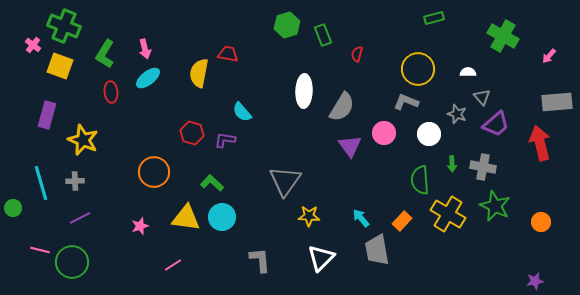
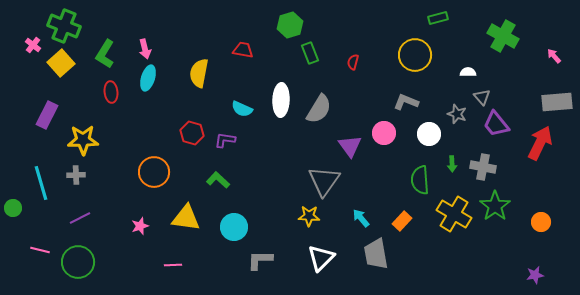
green rectangle at (434, 18): moved 4 px right
green hexagon at (287, 25): moved 3 px right
green rectangle at (323, 35): moved 13 px left, 18 px down
red trapezoid at (228, 54): moved 15 px right, 4 px up
red semicircle at (357, 54): moved 4 px left, 8 px down
pink arrow at (549, 56): moved 5 px right; rotated 98 degrees clockwise
yellow square at (60, 66): moved 1 px right, 3 px up; rotated 28 degrees clockwise
yellow circle at (418, 69): moved 3 px left, 14 px up
cyan ellipse at (148, 78): rotated 35 degrees counterclockwise
white ellipse at (304, 91): moved 23 px left, 9 px down
gray semicircle at (342, 107): moved 23 px left, 2 px down
cyan semicircle at (242, 112): moved 3 px up; rotated 25 degrees counterclockwise
purple rectangle at (47, 115): rotated 12 degrees clockwise
purple trapezoid at (496, 124): rotated 92 degrees clockwise
yellow star at (83, 140): rotated 24 degrees counterclockwise
red arrow at (540, 143): rotated 40 degrees clockwise
gray cross at (75, 181): moved 1 px right, 6 px up
gray triangle at (285, 181): moved 39 px right
green L-shape at (212, 183): moved 6 px right, 3 px up
green star at (495, 206): rotated 12 degrees clockwise
yellow cross at (448, 214): moved 6 px right
cyan circle at (222, 217): moved 12 px right, 10 px down
gray trapezoid at (377, 250): moved 1 px left, 4 px down
gray L-shape at (260, 260): rotated 84 degrees counterclockwise
green circle at (72, 262): moved 6 px right
pink line at (173, 265): rotated 30 degrees clockwise
purple star at (535, 281): moved 6 px up
